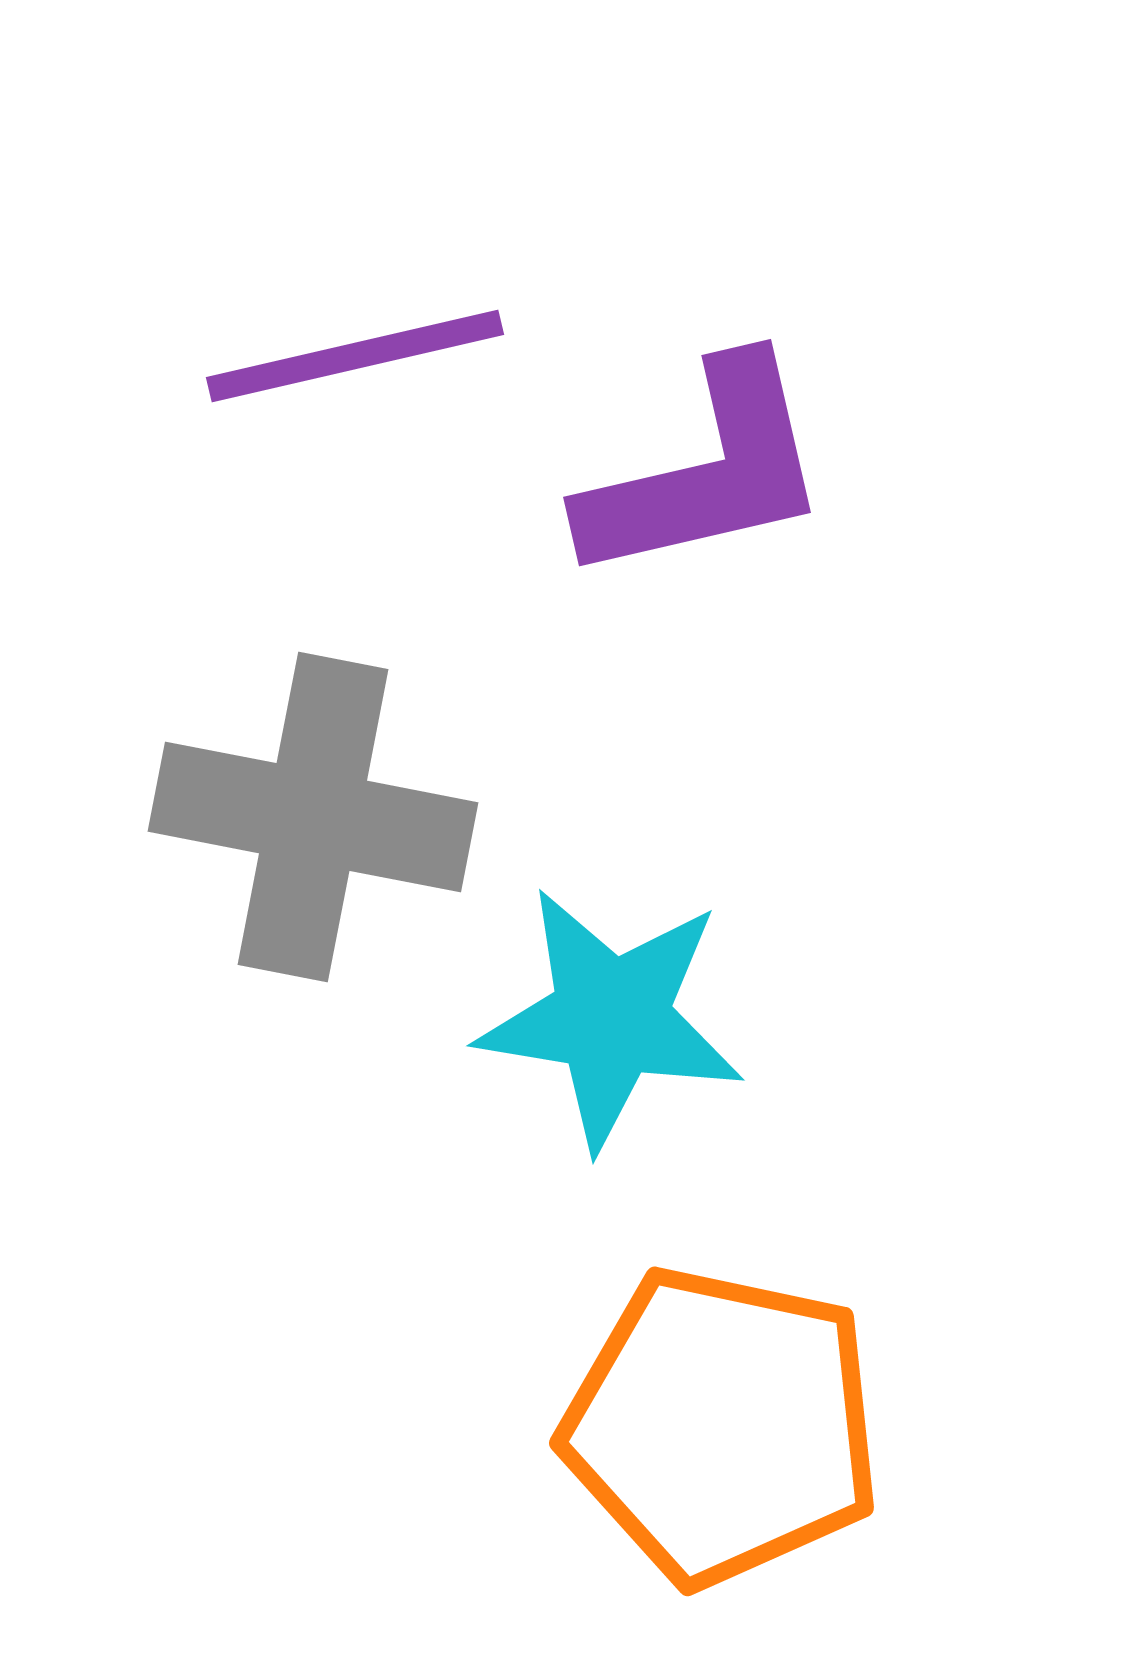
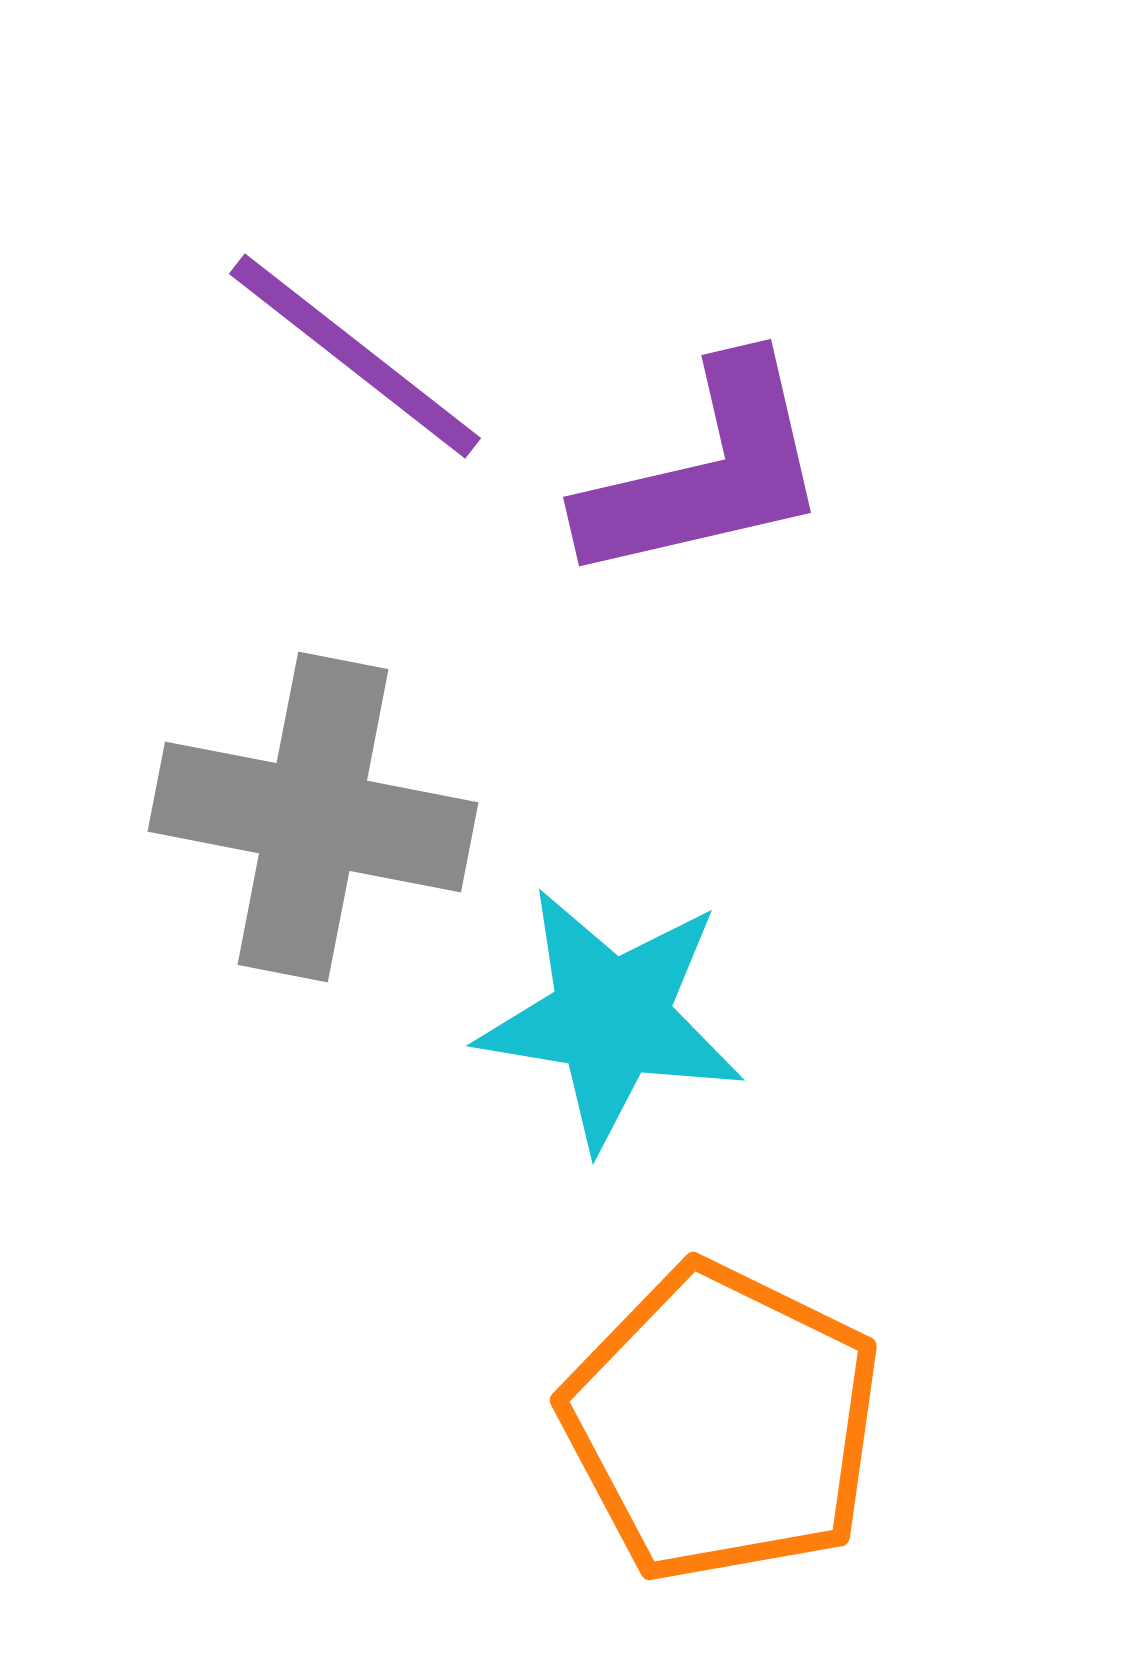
purple line: rotated 51 degrees clockwise
orange pentagon: moved 3 px up; rotated 14 degrees clockwise
